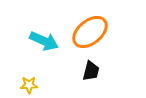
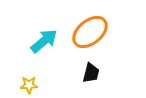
cyan arrow: rotated 64 degrees counterclockwise
black trapezoid: moved 2 px down
